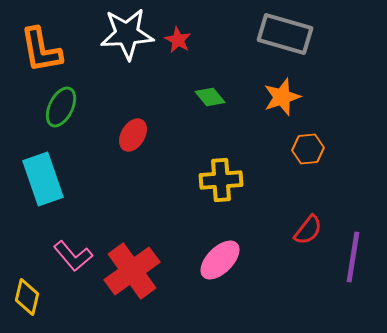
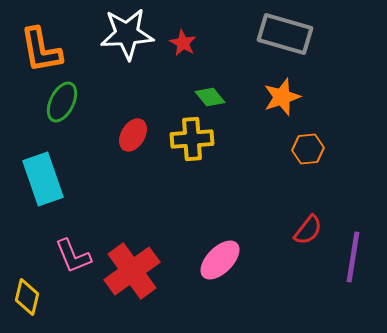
red star: moved 5 px right, 3 px down
green ellipse: moved 1 px right, 5 px up
yellow cross: moved 29 px left, 41 px up
pink L-shape: rotated 18 degrees clockwise
